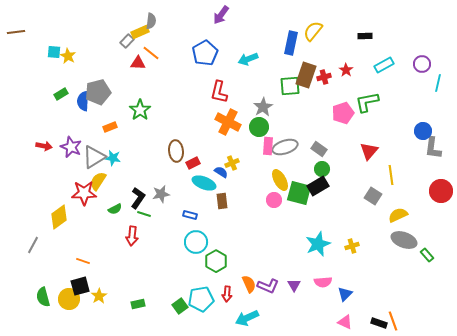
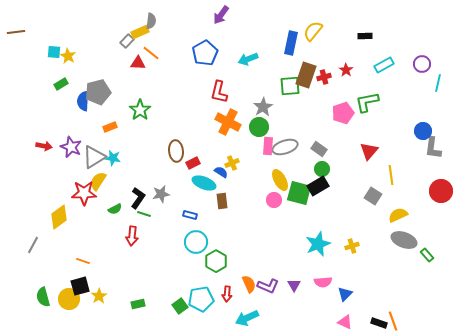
green rectangle at (61, 94): moved 10 px up
